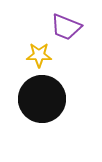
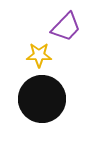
purple trapezoid: rotated 68 degrees counterclockwise
